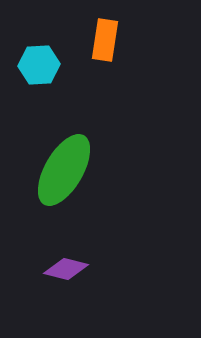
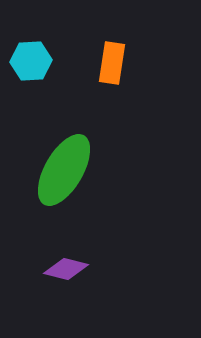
orange rectangle: moved 7 px right, 23 px down
cyan hexagon: moved 8 px left, 4 px up
